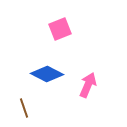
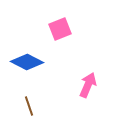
blue diamond: moved 20 px left, 12 px up
brown line: moved 5 px right, 2 px up
